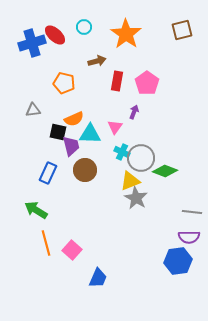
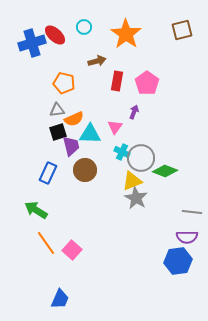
gray triangle: moved 24 px right
black square: rotated 30 degrees counterclockwise
yellow triangle: moved 2 px right
purple semicircle: moved 2 px left
orange line: rotated 20 degrees counterclockwise
blue trapezoid: moved 38 px left, 21 px down
